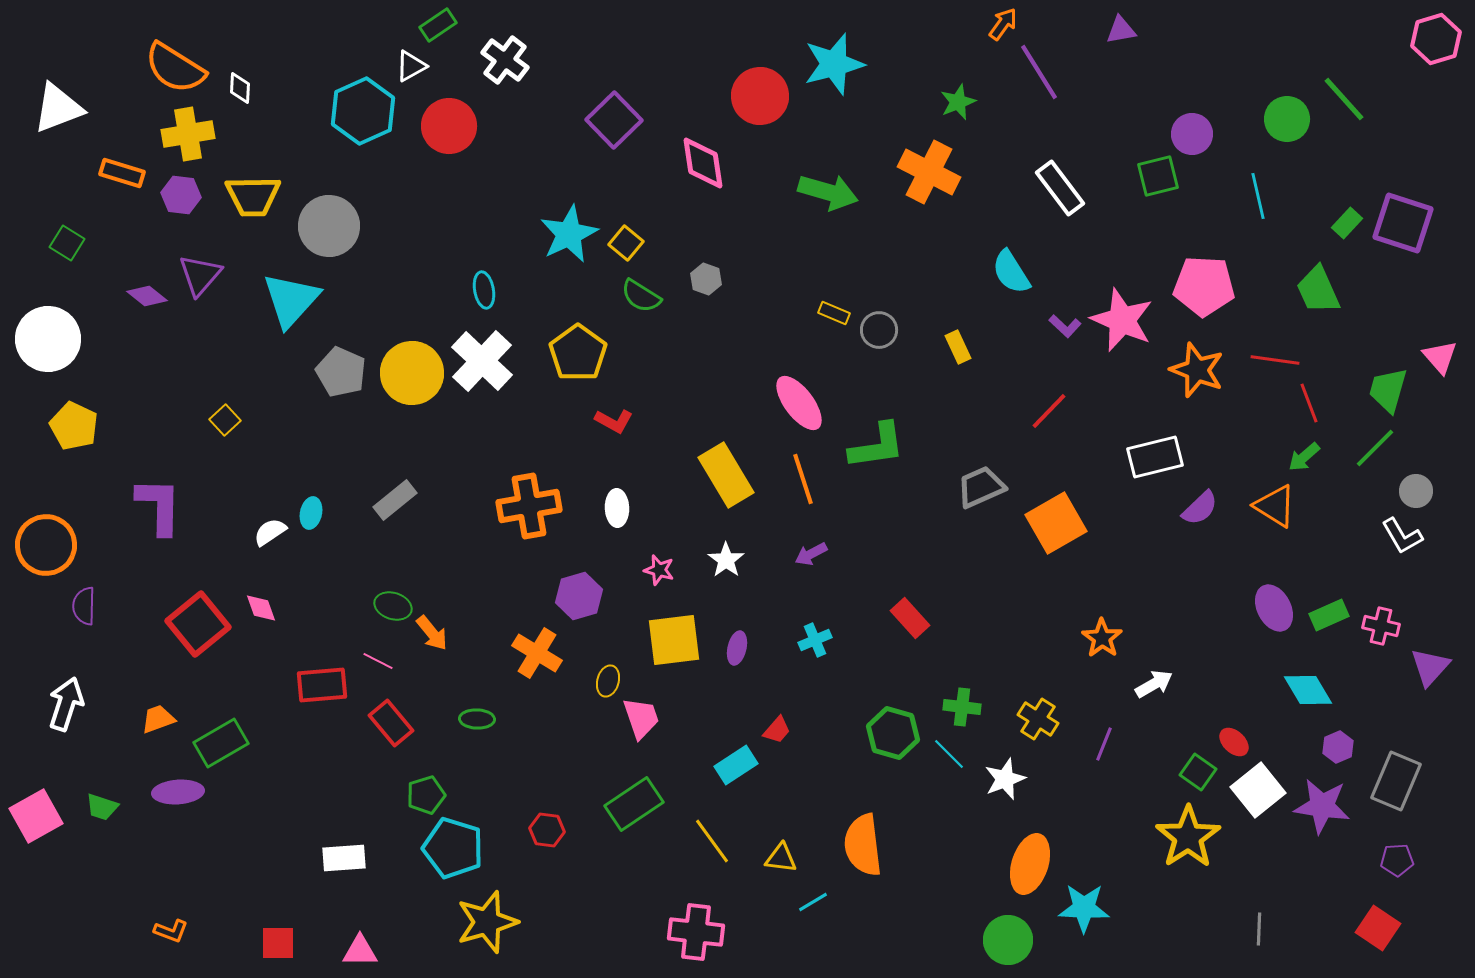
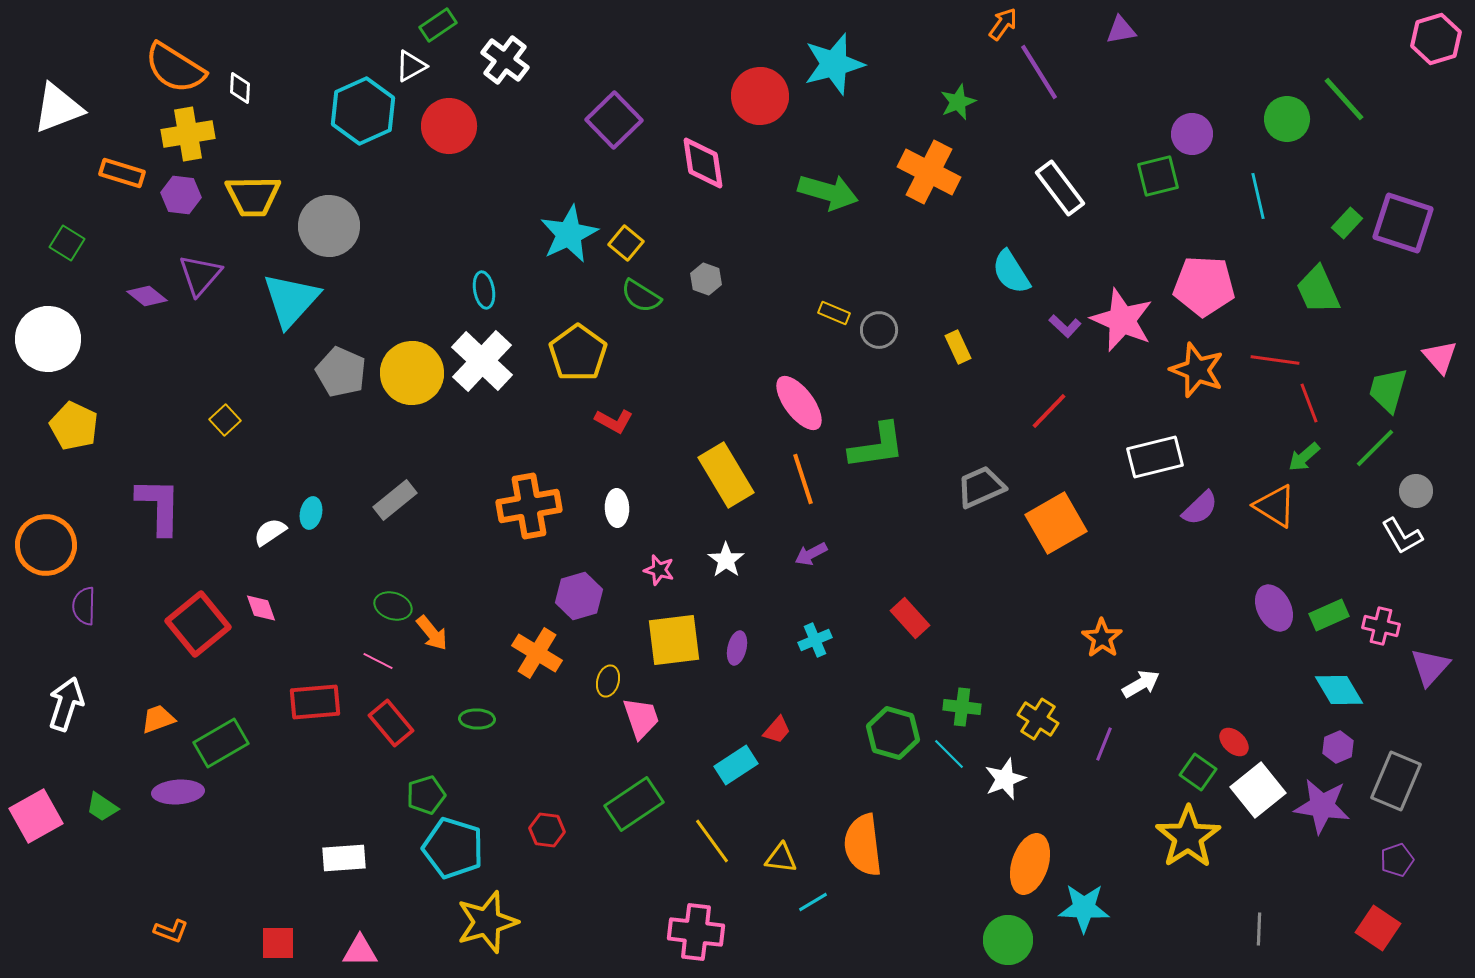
white arrow at (1154, 684): moved 13 px left
red rectangle at (322, 685): moved 7 px left, 17 px down
cyan diamond at (1308, 690): moved 31 px right
green trapezoid at (102, 807): rotated 16 degrees clockwise
purple pentagon at (1397, 860): rotated 16 degrees counterclockwise
